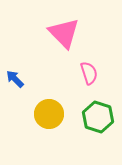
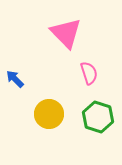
pink triangle: moved 2 px right
